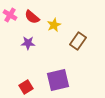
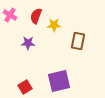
red semicircle: moved 4 px right, 1 px up; rotated 70 degrees clockwise
yellow star: rotated 24 degrees clockwise
brown rectangle: rotated 24 degrees counterclockwise
purple square: moved 1 px right, 1 px down
red square: moved 1 px left
